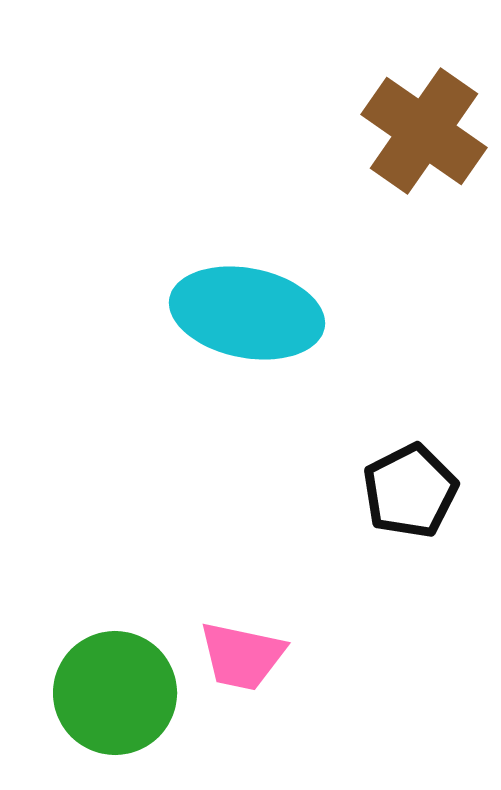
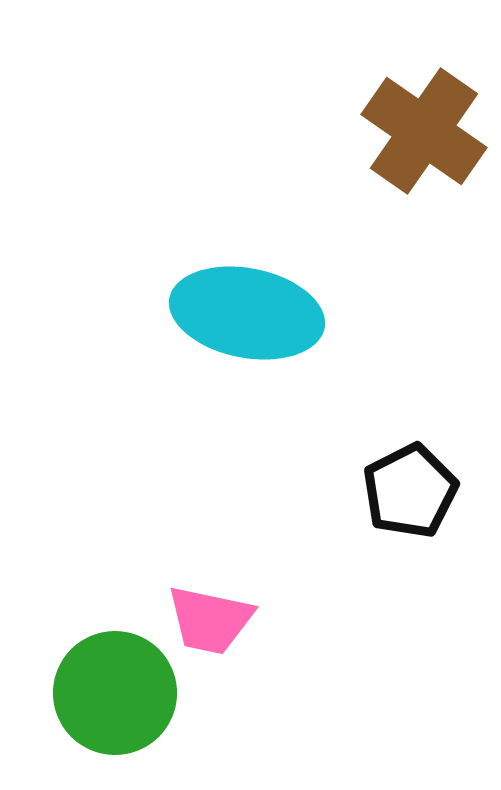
pink trapezoid: moved 32 px left, 36 px up
